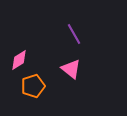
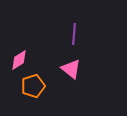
purple line: rotated 35 degrees clockwise
